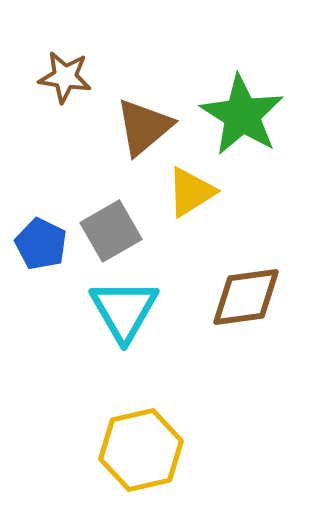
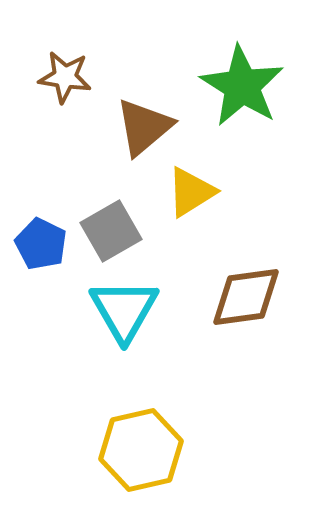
green star: moved 29 px up
